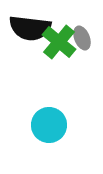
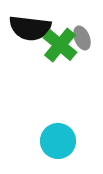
green cross: moved 1 px right, 3 px down
cyan circle: moved 9 px right, 16 px down
